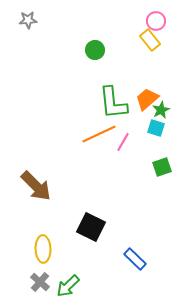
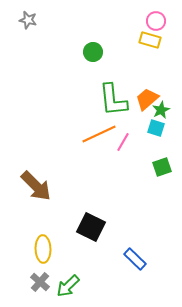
gray star: rotated 18 degrees clockwise
yellow rectangle: rotated 35 degrees counterclockwise
green circle: moved 2 px left, 2 px down
green L-shape: moved 3 px up
